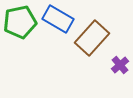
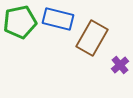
blue rectangle: rotated 16 degrees counterclockwise
brown rectangle: rotated 12 degrees counterclockwise
